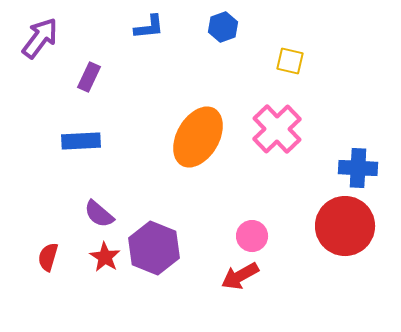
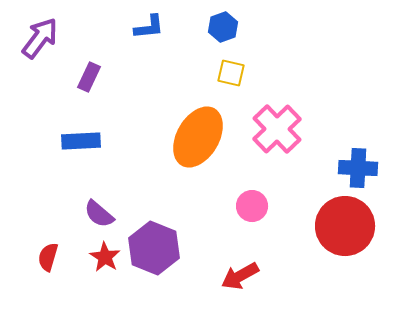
yellow square: moved 59 px left, 12 px down
pink circle: moved 30 px up
